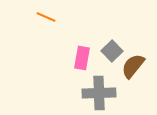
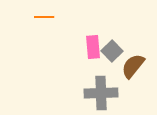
orange line: moved 2 px left; rotated 24 degrees counterclockwise
pink rectangle: moved 11 px right, 11 px up; rotated 15 degrees counterclockwise
gray cross: moved 2 px right
